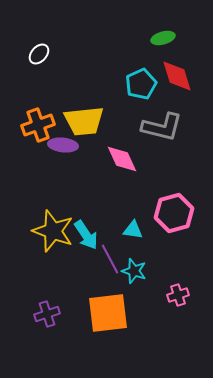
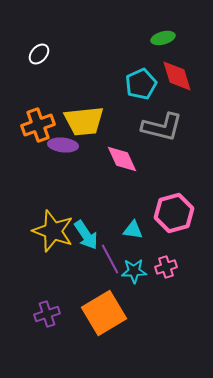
cyan star: rotated 20 degrees counterclockwise
pink cross: moved 12 px left, 28 px up
orange square: moved 4 px left; rotated 24 degrees counterclockwise
